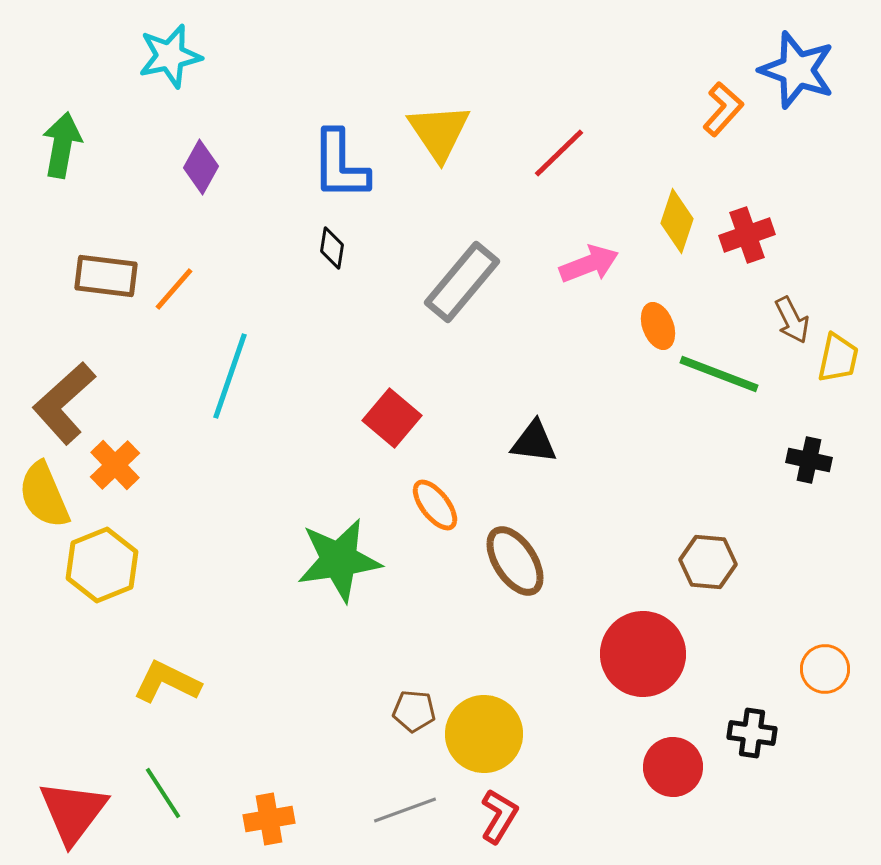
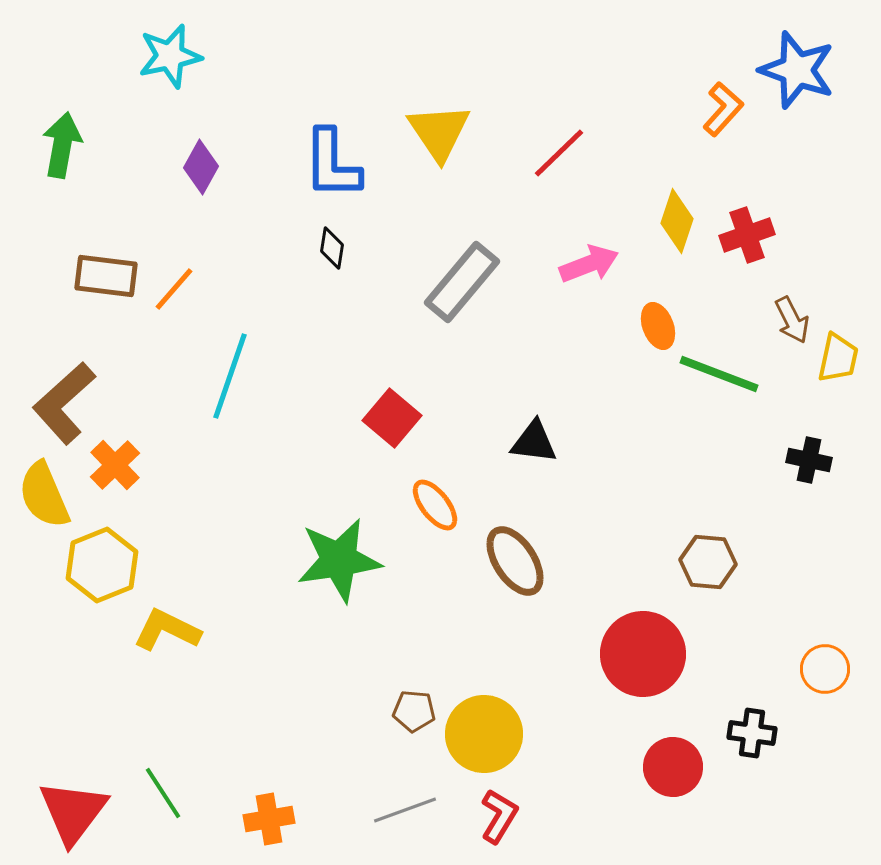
blue L-shape at (340, 165): moved 8 px left, 1 px up
yellow L-shape at (167, 682): moved 52 px up
